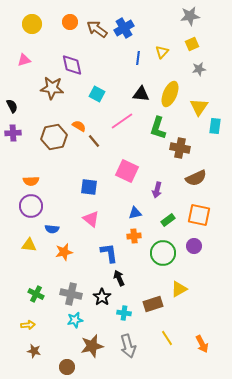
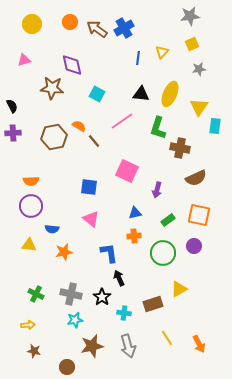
orange arrow at (202, 344): moved 3 px left
